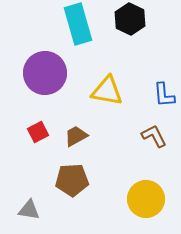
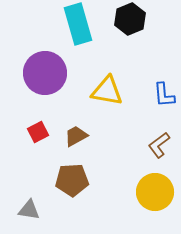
black hexagon: rotated 12 degrees clockwise
brown L-shape: moved 5 px right, 9 px down; rotated 100 degrees counterclockwise
yellow circle: moved 9 px right, 7 px up
